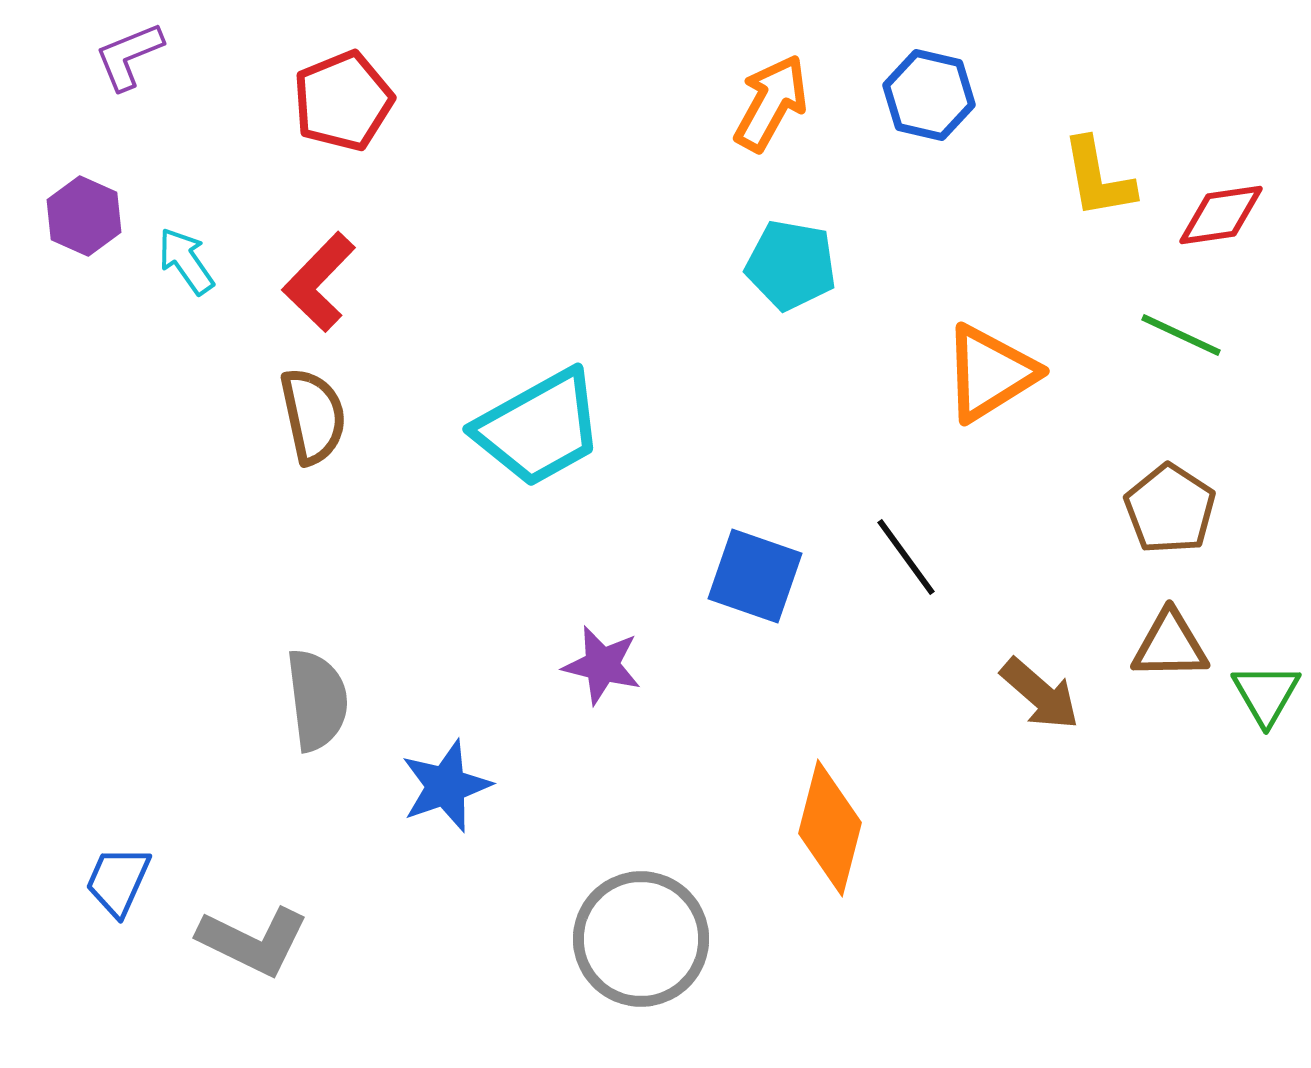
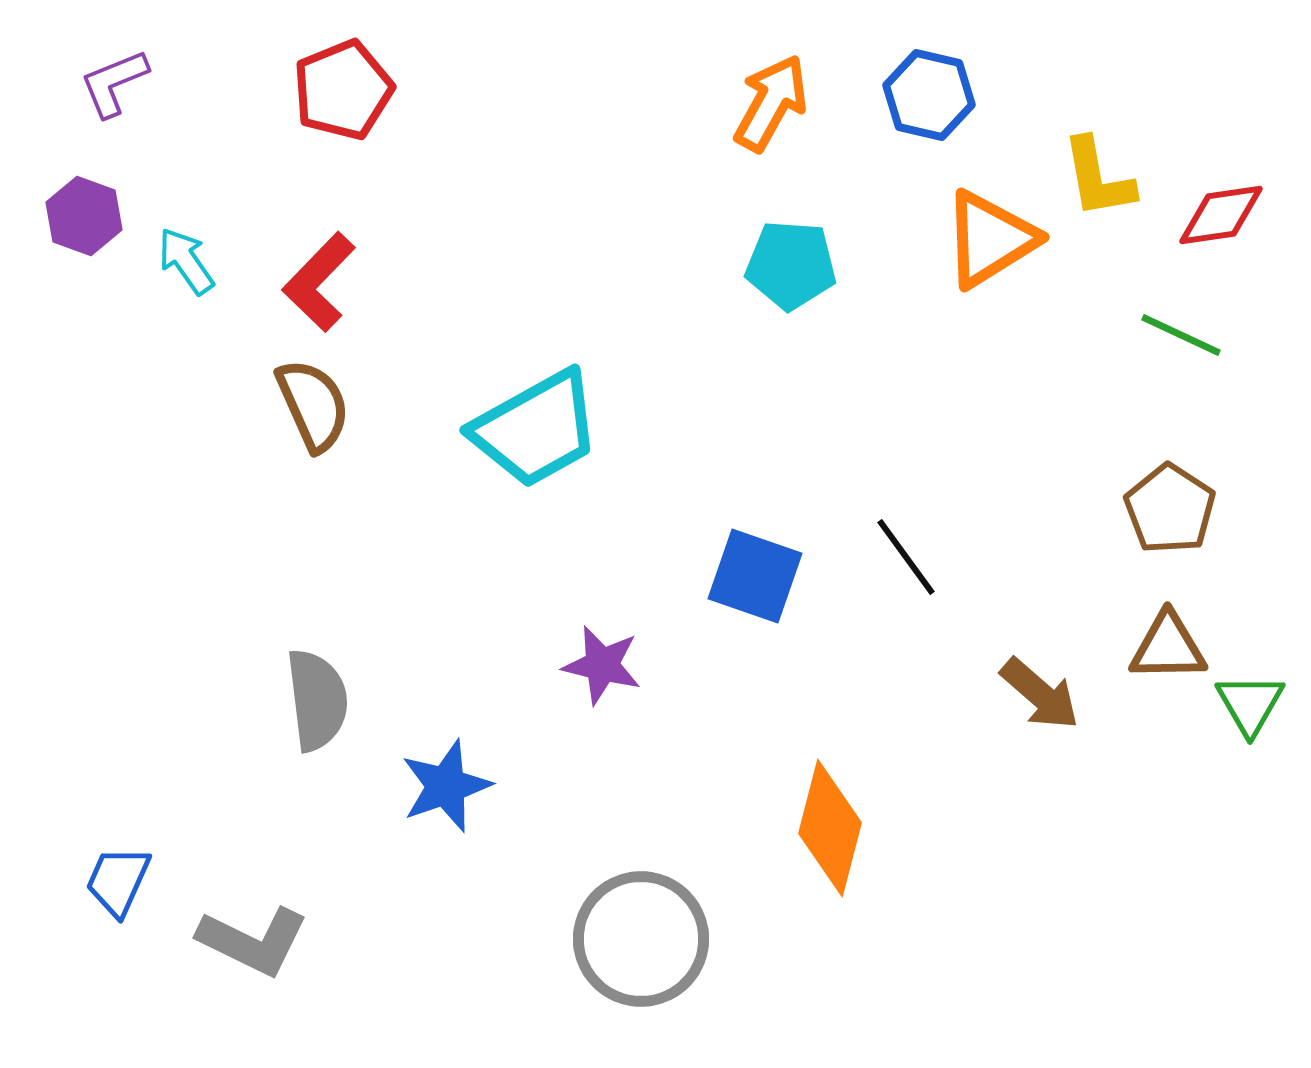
purple L-shape: moved 15 px left, 27 px down
red pentagon: moved 11 px up
purple hexagon: rotated 4 degrees counterclockwise
cyan pentagon: rotated 6 degrees counterclockwise
orange triangle: moved 134 px up
brown semicircle: moved 11 px up; rotated 12 degrees counterclockwise
cyan trapezoid: moved 3 px left, 1 px down
brown triangle: moved 2 px left, 2 px down
green triangle: moved 16 px left, 10 px down
